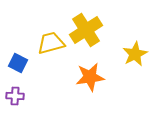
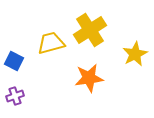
yellow cross: moved 4 px right
blue square: moved 4 px left, 2 px up
orange star: moved 1 px left, 1 px down
purple cross: rotated 24 degrees counterclockwise
